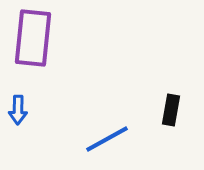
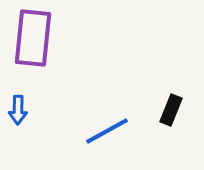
black rectangle: rotated 12 degrees clockwise
blue line: moved 8 px up
